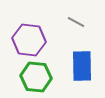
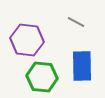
purple hexagon: moved 2 px left
green hexagon: moved 6 px right
